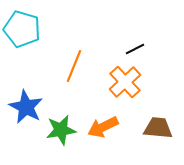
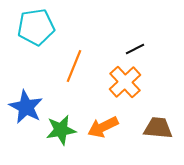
cyan pentagon: moved 14 px right, 2 px up; rotated 24 degrees counterclockwise
